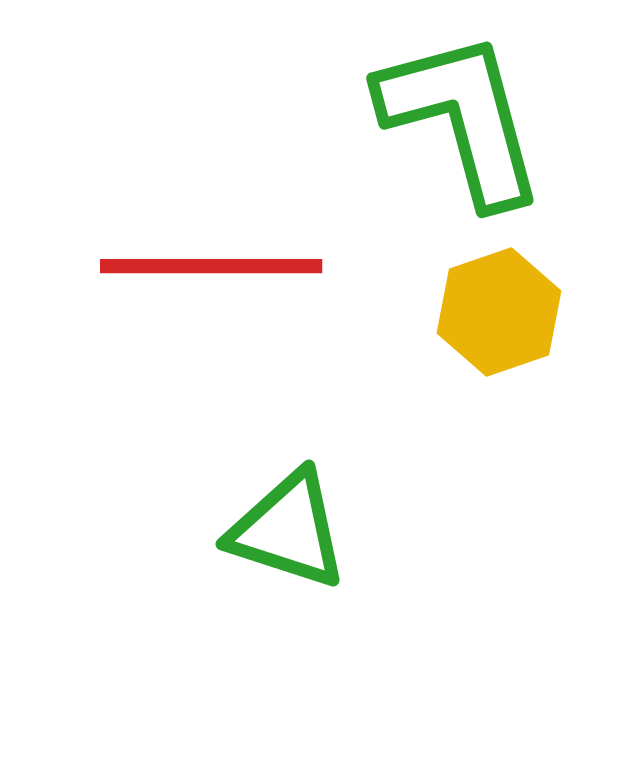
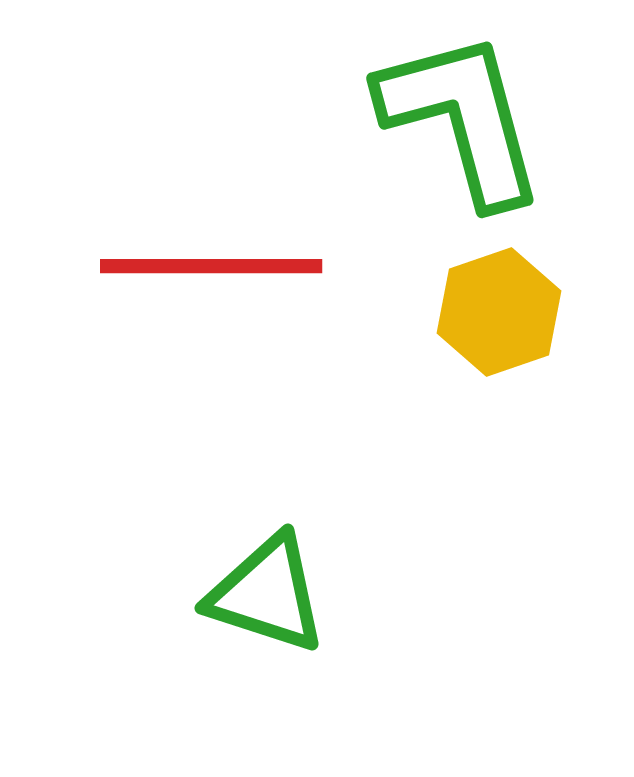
green triangle: moved 21 px left, 64 px down
